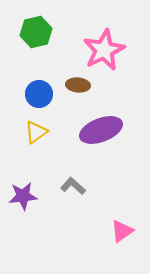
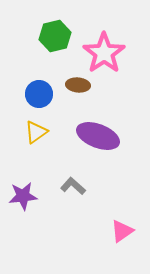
green hexagon: moved 19 px right, 4 px down
pink star: moved 3 px down; rotated 9 degrees counterclockwise
purple ellipse: moved 3 px left, 6 px down; rotated 42 degrees clockwise
